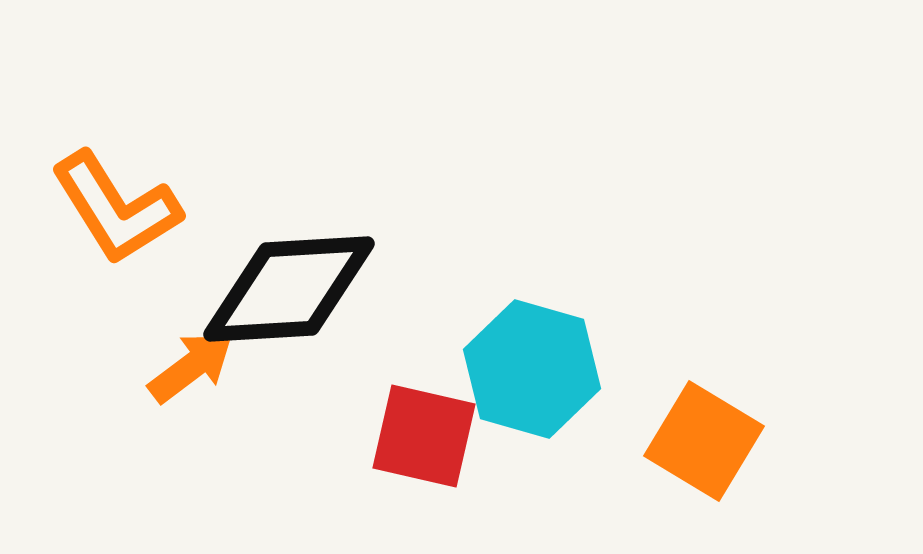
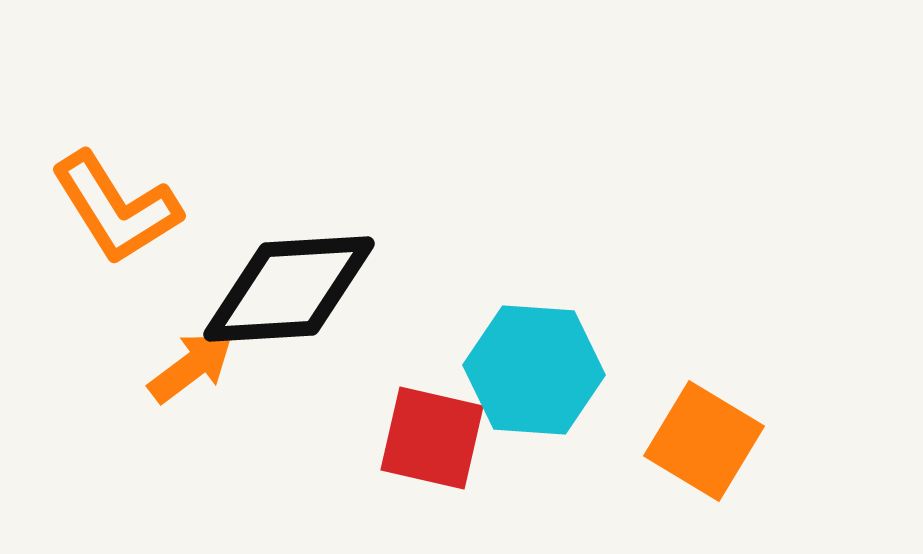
cyan hexagon: moved 2 px right, 1 px down; rotated 12 degrees counterclockwise
red square: moved 8 px right, 2 px down
